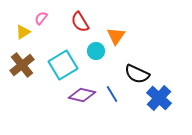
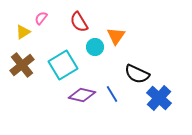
red semicircle: moved 1 px left
cyan circle: moved 1 px left, 4 px up
